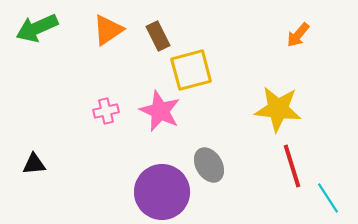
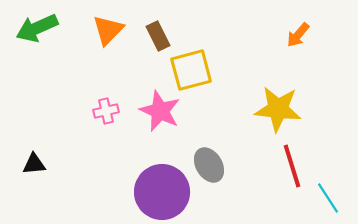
orange triangle: rotated 12 degrees counterclockwise
